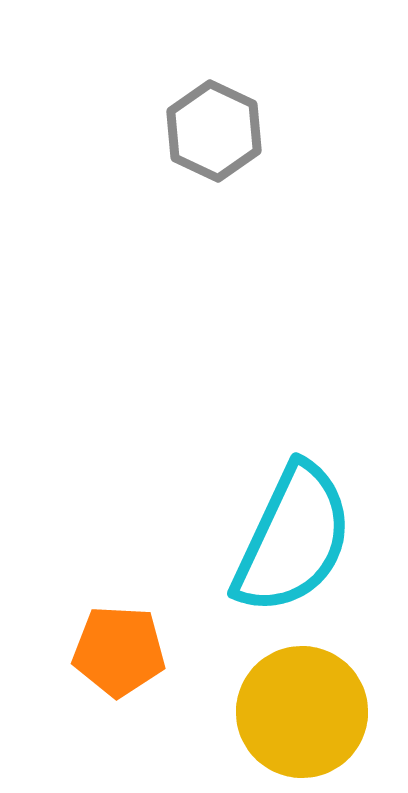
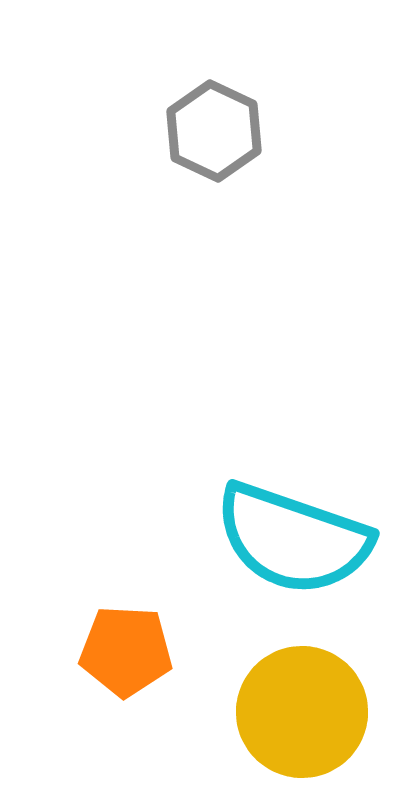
cyan semicircle: rotated 84 degrees clockwise
orange pentagon: moved 7 px right
